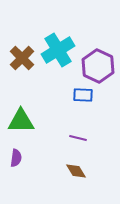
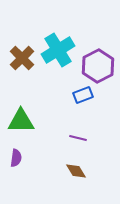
purple hexagon: rotated 8 degrees clockwise
blue rectangle: rotated 24 degrees counterclockwise
